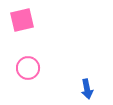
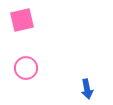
pink circle: moved 2 px left
